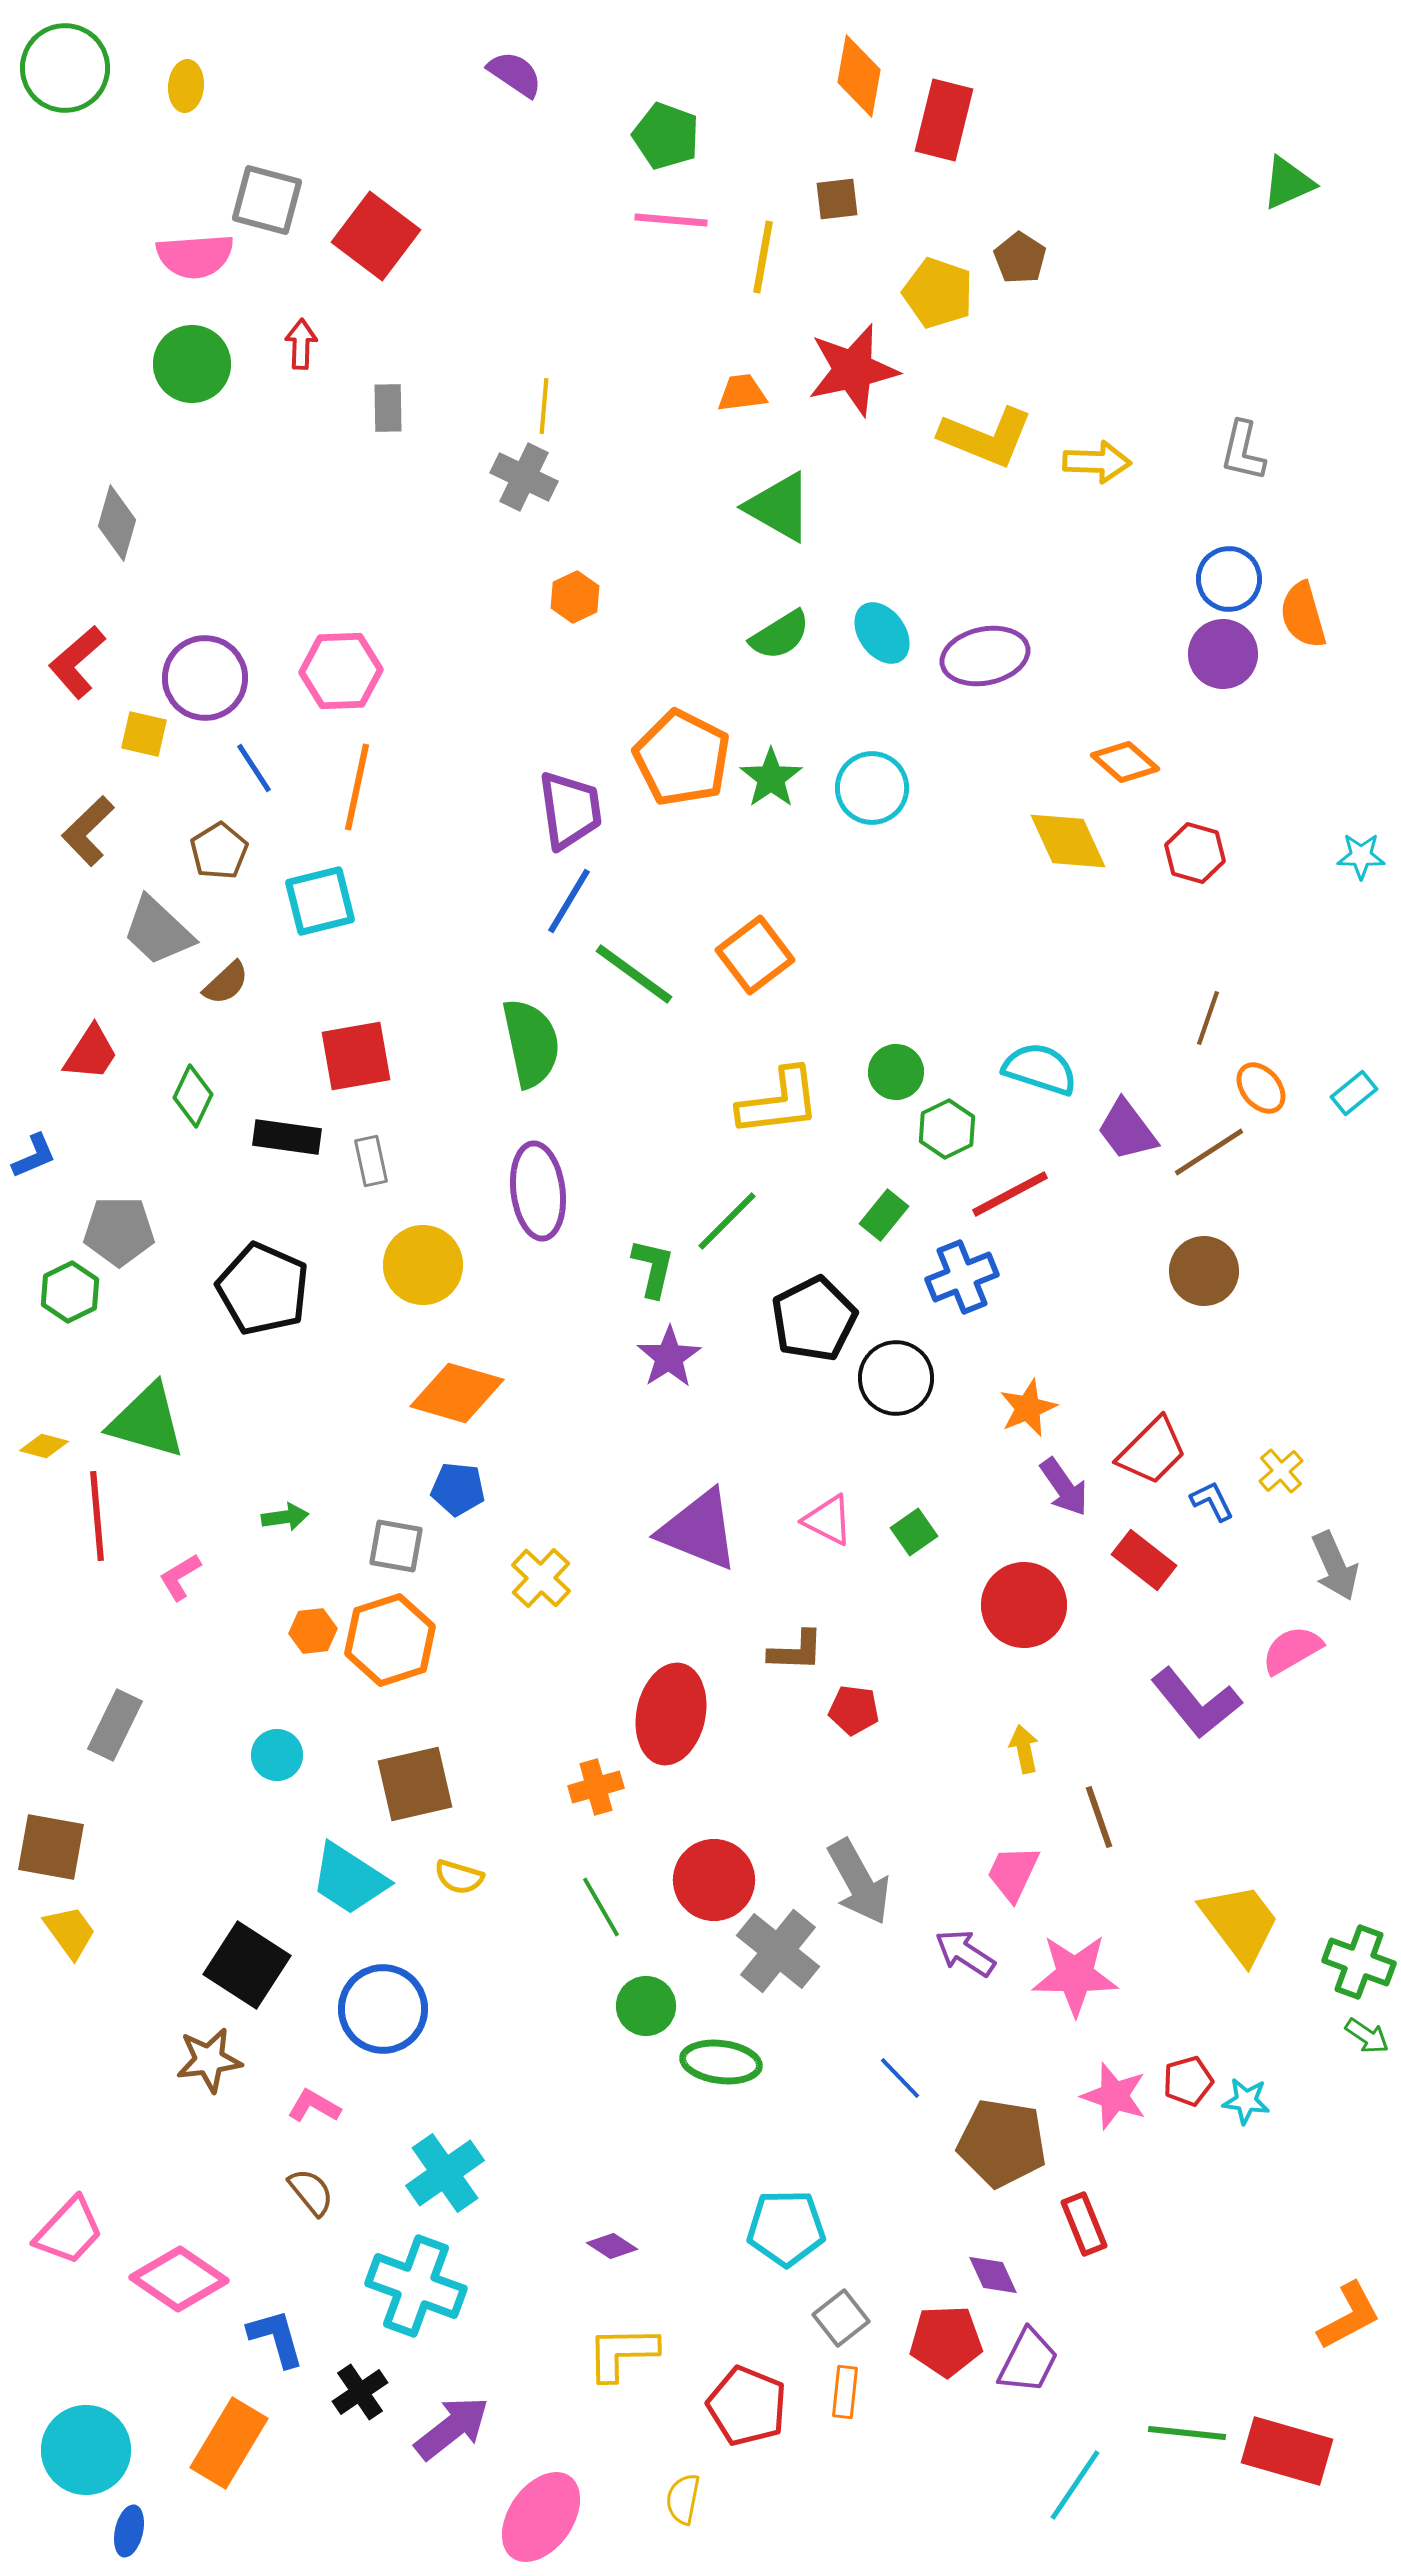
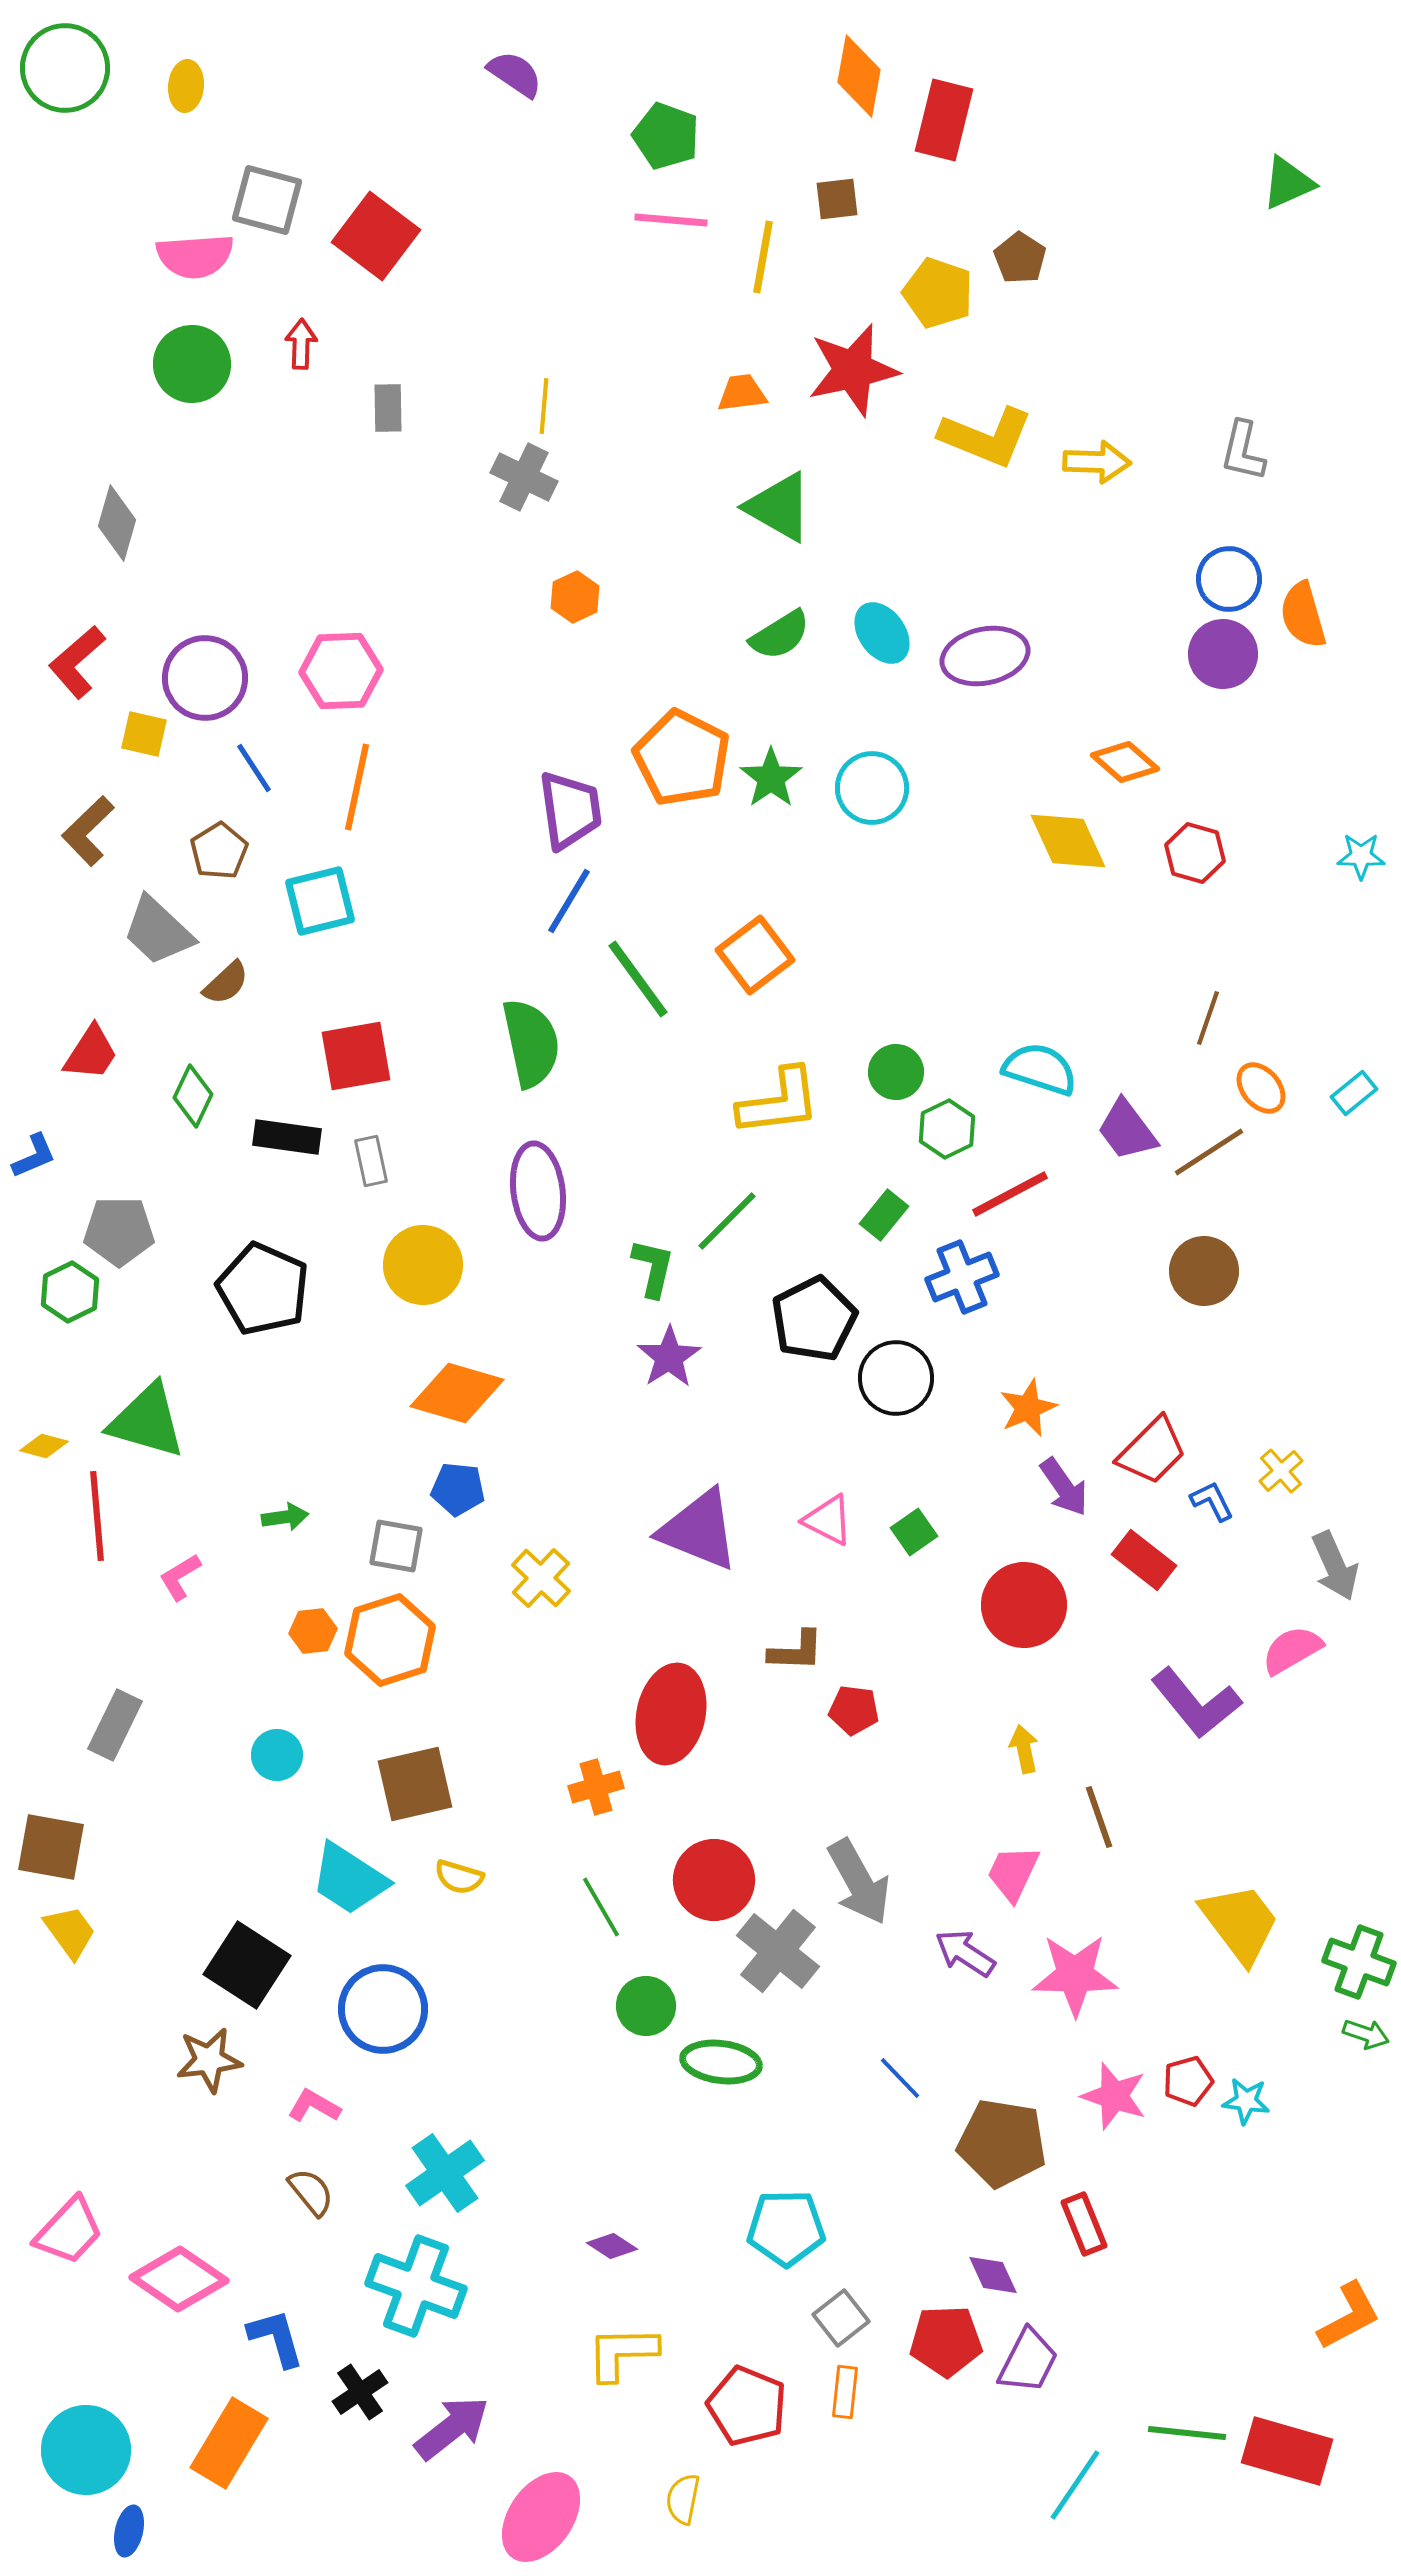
green line at (634, 974): moved 4 px right, 5 px down; rotated 18 degrees clockwise
green arrow at (1367, 2036): moved 1 px left, 2 px up; rotated 15 degrees counterclockwise
